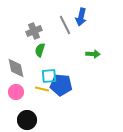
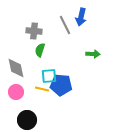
gray cross: rotated 28 degrees clockwise
